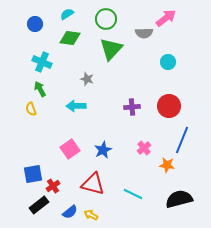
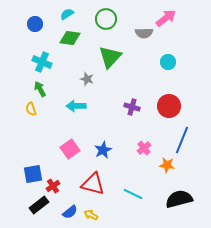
green triangle: moved 1 px left, 8 px down
purple cross: rotated 21 degrees clockwise
